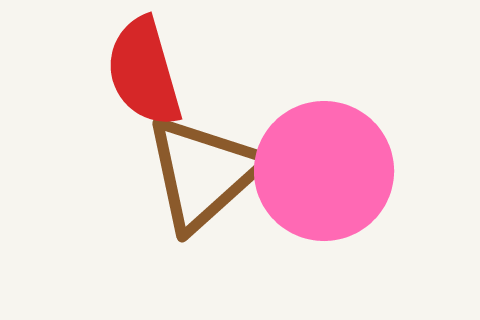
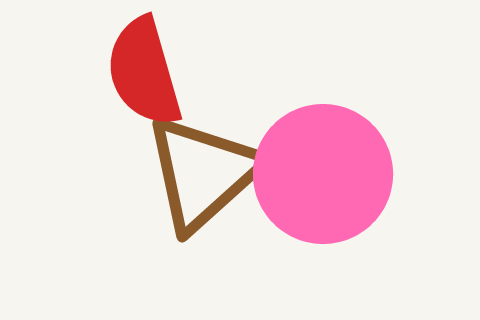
pink circle: moved 1 px left, 3 px down
